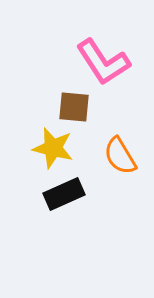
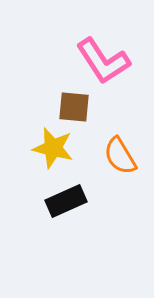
pink L-shape: moved 1 px up
black rectangle: moved 2 px right, 7 px down
